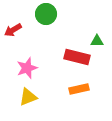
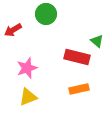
green triangle: rotated 40 degrees clockwise
